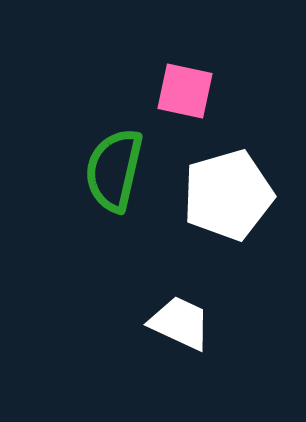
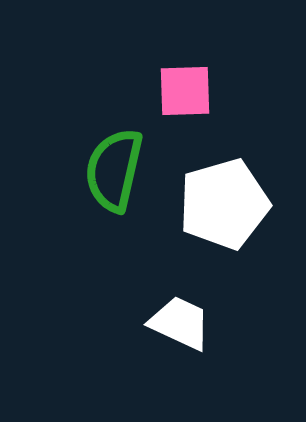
pink square: rotated 14 degrees counterclockwise
white pentagon: moved 4 px left, 9 px down
